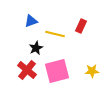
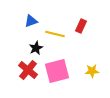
red cross: moved 1 px right
